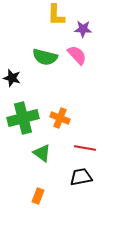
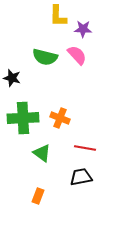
yellow L-shape: moved 2 px right, 1 px down
green cross: rotated 12 degrees clockwise
